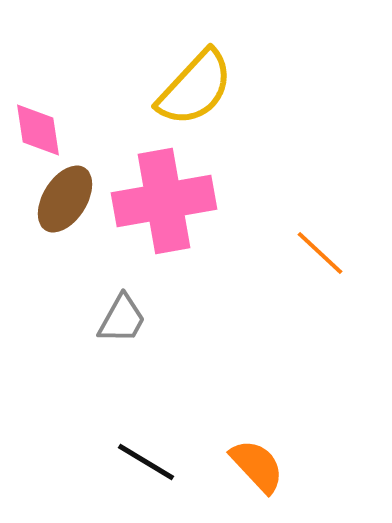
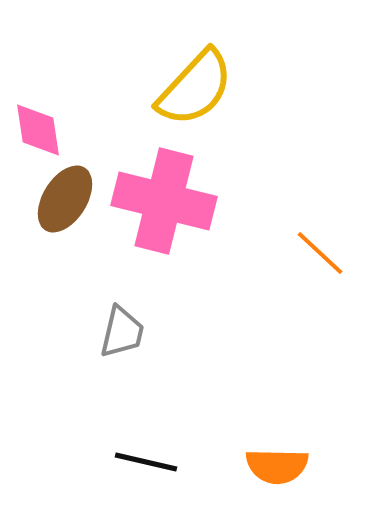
pink cross: rotated 24 degrees clockwise
gray trapezoid: moved 13 px down; rotated 16 degrees counterclockwise
black line: rotated 18 degrees counterclockwise
orange semicircle: moved 20 px right; rotated 134 degrees clockwise
